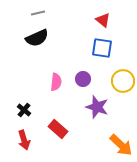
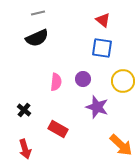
red rectangle: rotated 12 degrees counterclockwise
red arrow: moved 1 px right, 9 px down
